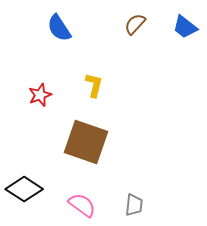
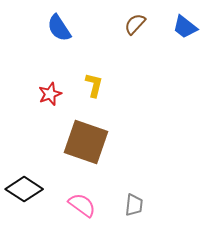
red star: moved 10 px right, 1 px up
